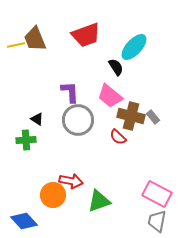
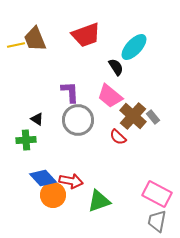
brown cross: moved 2 px right; rotated 28 degrees clockwise
blue diamond: moved 19 px right, 43 px up
